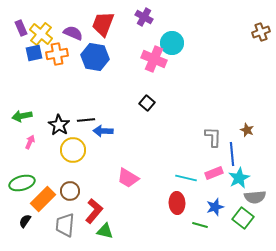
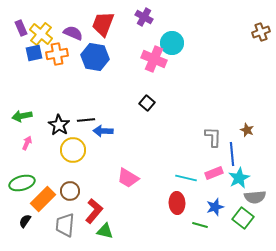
pink arrow: moved 3 px left, 1 px down
